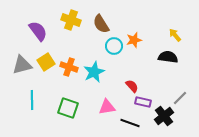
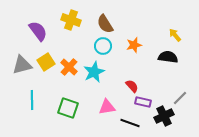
brown semicircle: moved 4 px right
orange star: moved 5 px down
cyan circle: moved 11 px left
orange cross: rotated 24 degrees clockwise
black cross: rotated 12 degrees clockwise
